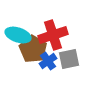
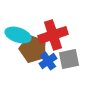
brown pentagon: rotated 12 degrees counterclockwise
